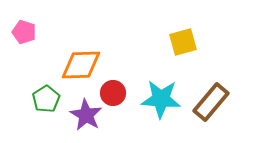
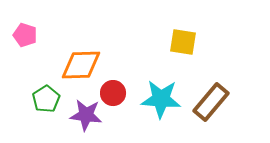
pink pentagon: moved 1 px right, 3 px down
yellow square: rotated 24 degrees clockwise
purple star: rotated 24 degrees counterclockwise
